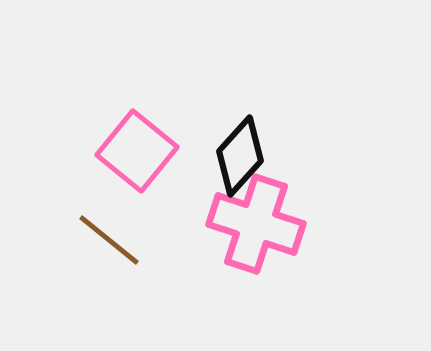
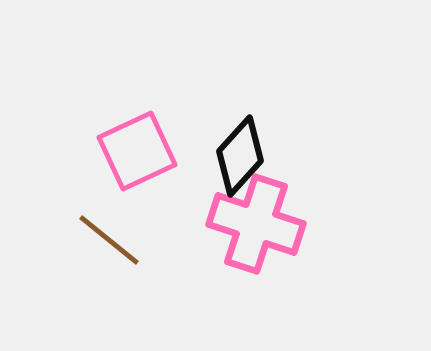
pink square: rotated 26 degrees clockwise
